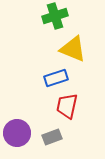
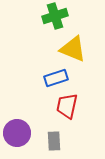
gray rectangle: moved 2 px right, 4 px down; rotated 72 degrees counterclockwise
